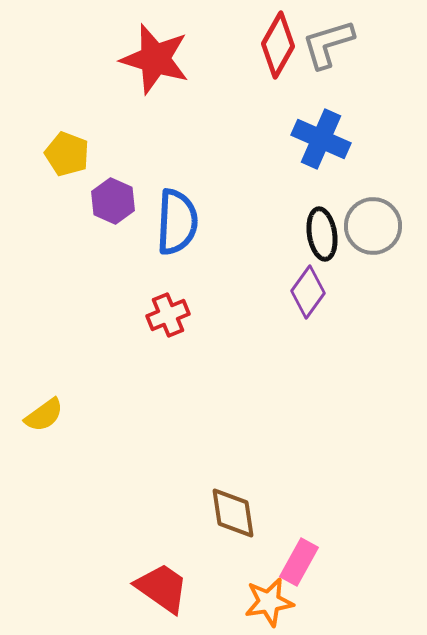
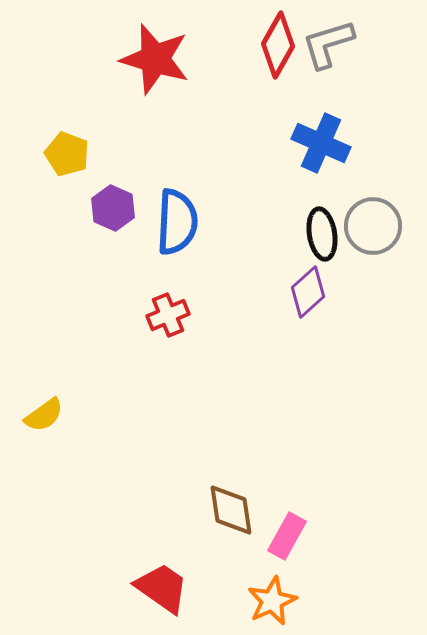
blue cross: moved 4 px down
purple hexagon: moved 7 px down
purple diamond: rotated 12 degrees clockwise
brown diamond: moved 2 px left, 3 px up
pink rectangle: moved 12 px left, 26 px up
orange star: moved 3 px right, 1 px up; rotated 15 degrees counterclockwise
